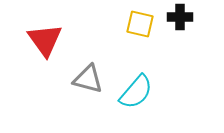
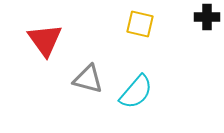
black cross: moved 27 px right
